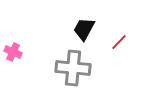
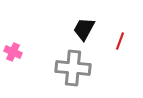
red line: moved 1 px right, 1 px up; rotated 24 degrees counterclockwise
